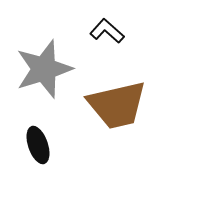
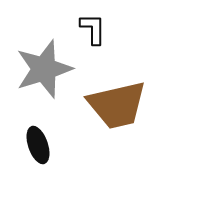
black L-shape: moved 14 px left, 2 px up; rotated 48 degrees clockwise
